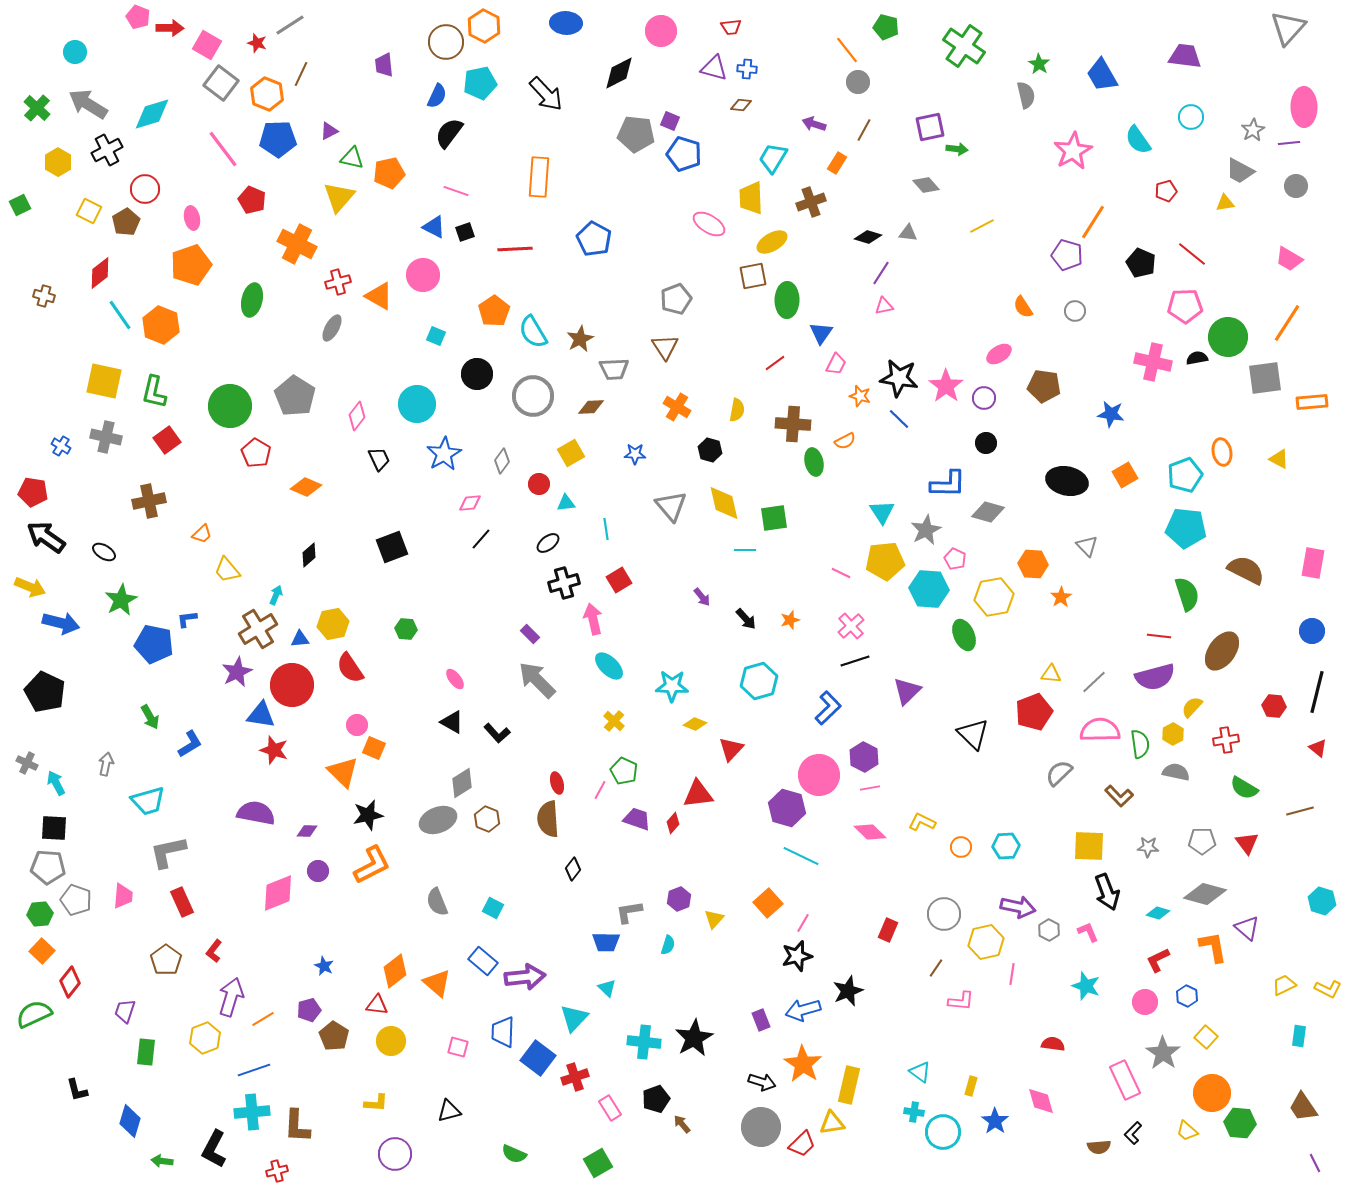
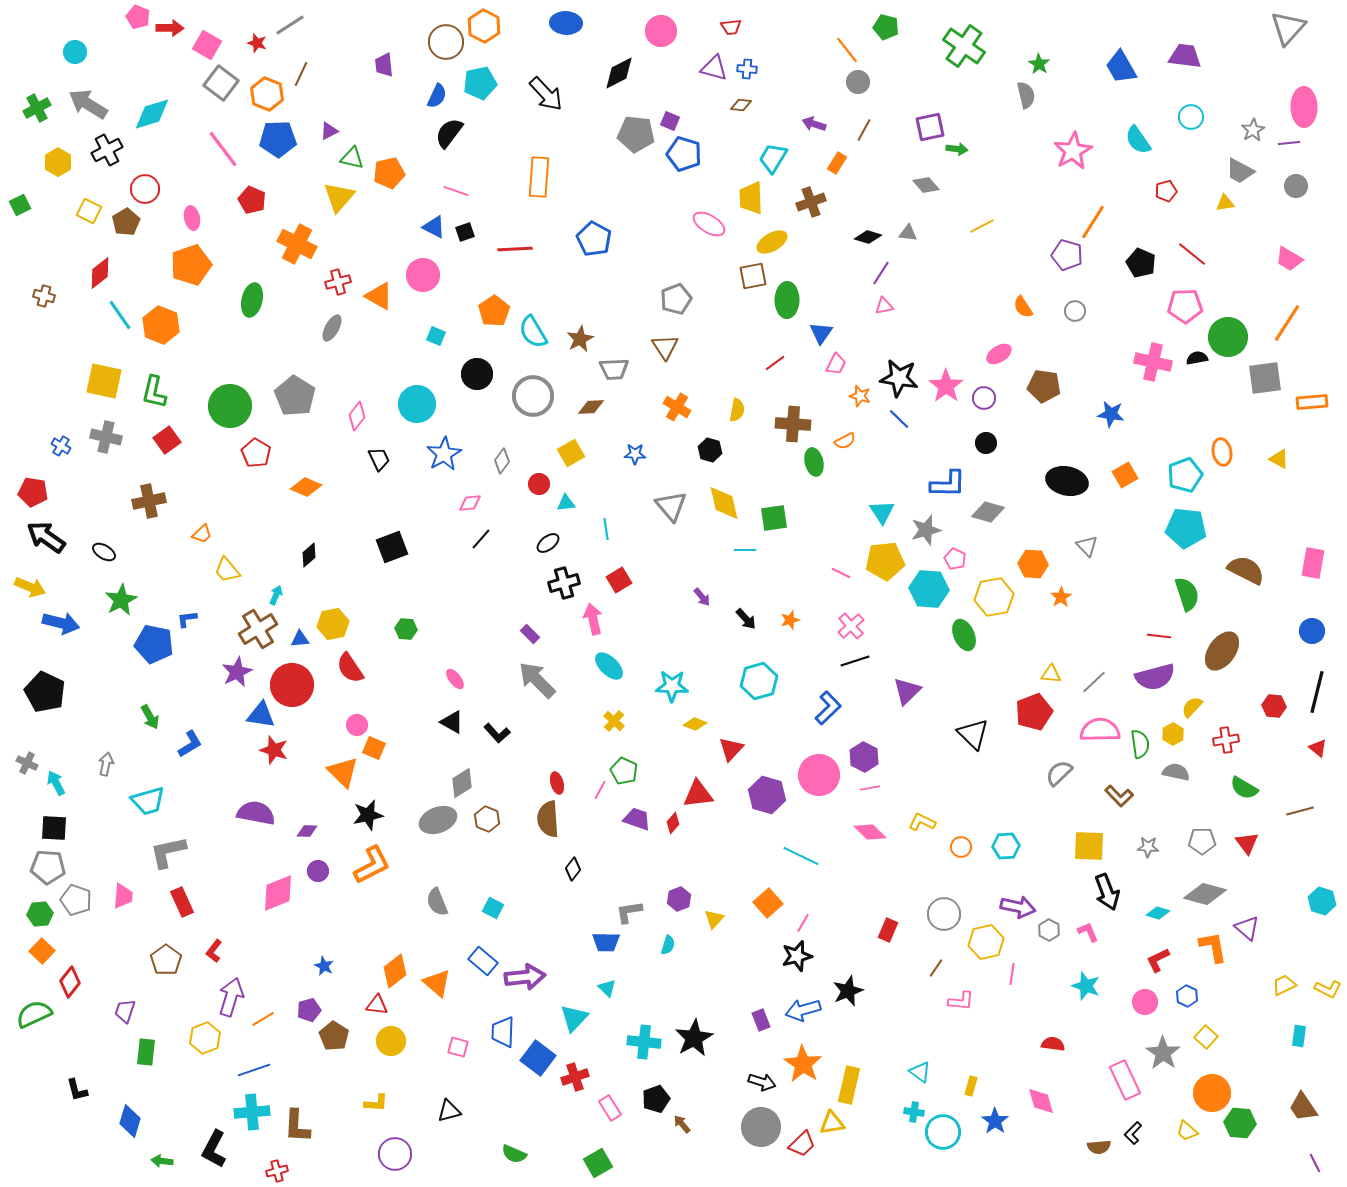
blue trapezoid at (1102, 75): moved 19 px right, 8 px up
green cross at (37, 108): rotated 20 degrees clockwise
gray star at (926, 530): rotated 12 degrees clockwise
purple hexagon at (787, 808): moved 20 px left, 13 px up
